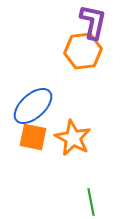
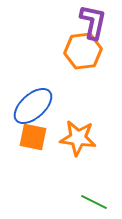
orange star: moved 5 px right; rotated 21 degrees counterclockwise
green line: moved 3 px right; rotated 52 degrees counterclockwise
